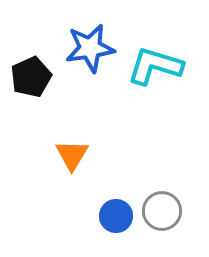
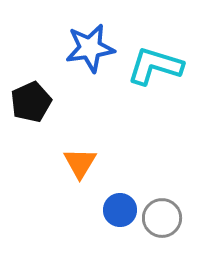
black pentagon: moved 25 px down
orange triangle: moved 8 px right, 8 px down
gray circle: moved 7 px down
blue circle: moved 4 px right, 6 px up
